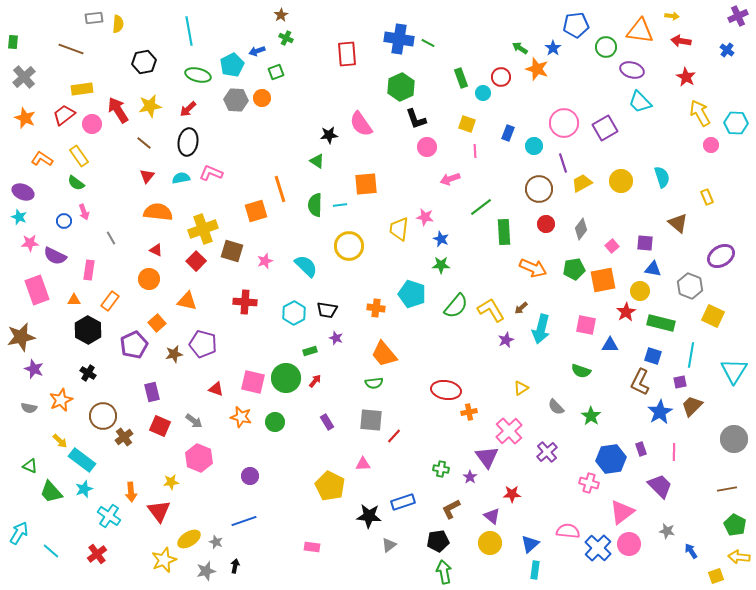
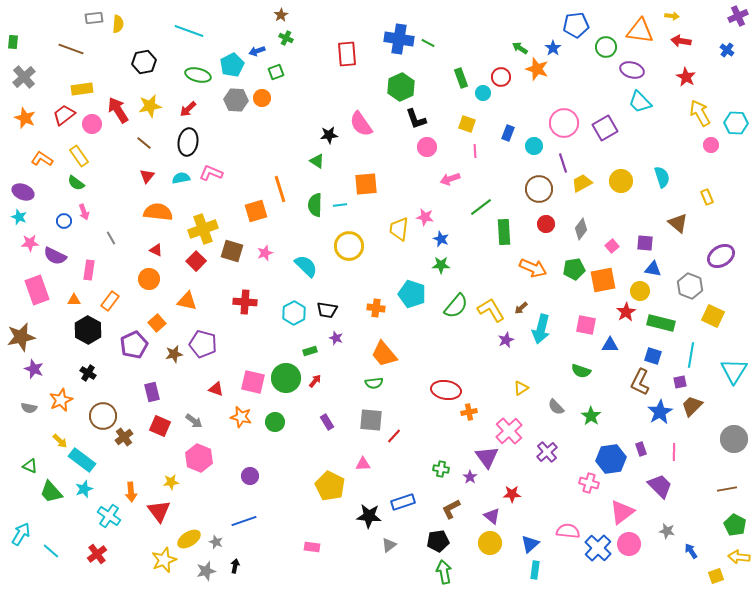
cyan line at (189, 31): rotated 60 degrees counterclockwise
pink star at (265, 261): moved 8 px up
cyan arrow at (19, 533): moved 2 px right, 1 px down
